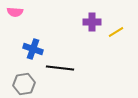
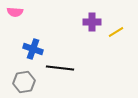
gray hexagon: moved 2 px up
